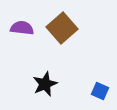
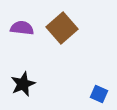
black star: moved 22 px left
blue square: moved 1 px left, 3 px down
